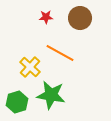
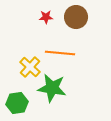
brown circle: moved 4 px left, 1 px up
orange line: rotated 24 degrees counterclockwise
green star: moved 1 px right, 7 px up
green hexagon: moved 1 px down; rotated 10 degrees clockwise
